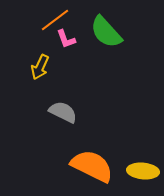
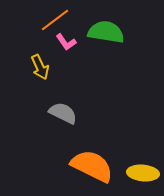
green semicircle: rotated 141 degrees clockwise
pink L-shape: moved 3 px down; rotated 15 degrees counterclockwise
yellow arrow: rotated 50 degrees counterclockwise
gray semicircle: moved 1 px down
yellow ellipse: moved 2 px down
